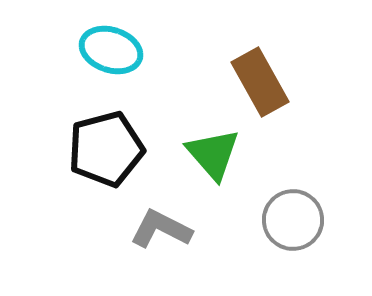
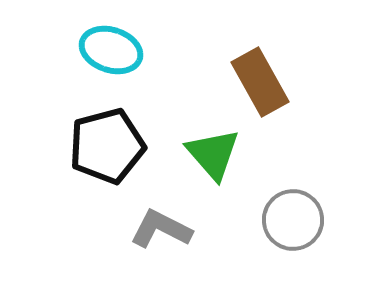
black pentagon: moved 1 px right, 3 px up
